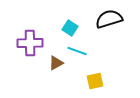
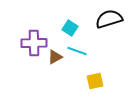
purple cross: moved 4 px right
brown triangle: moved 1 px left, 6 px up
